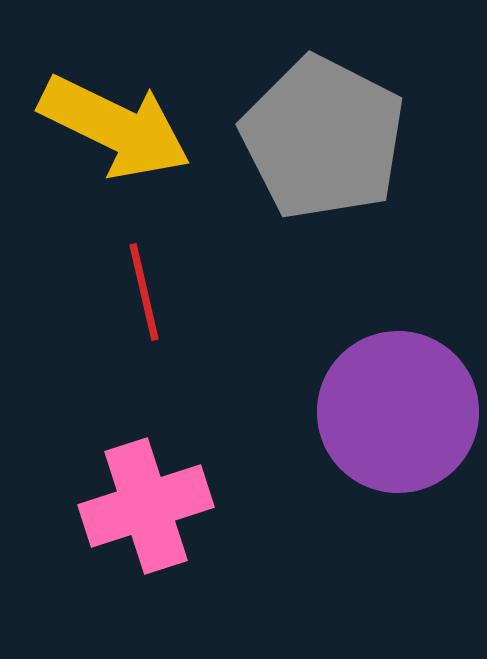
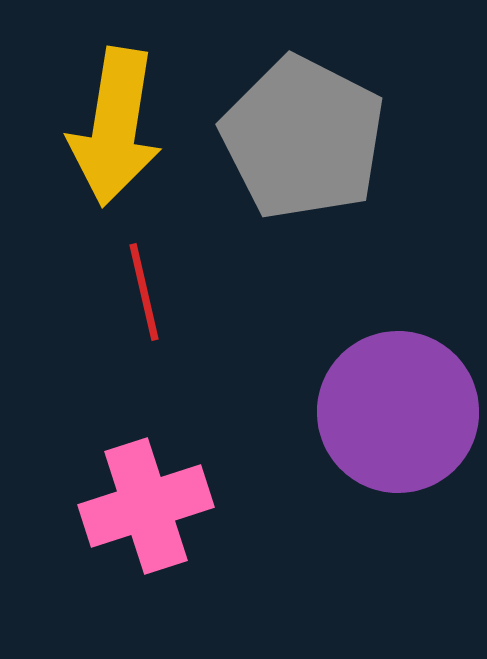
yellow arrow: rotated 73 degrees clockwise
gray pentagon: moved 20 px left
